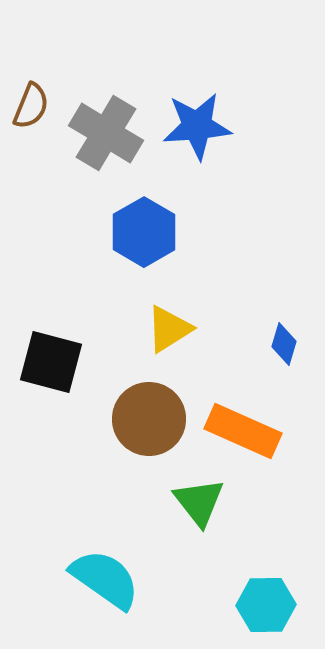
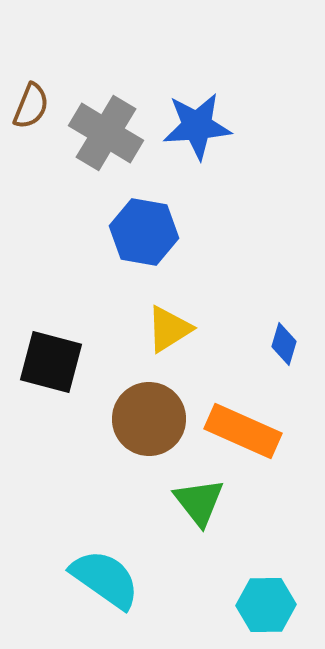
blue hexagon: rotated 20 degrees counterclockwise
